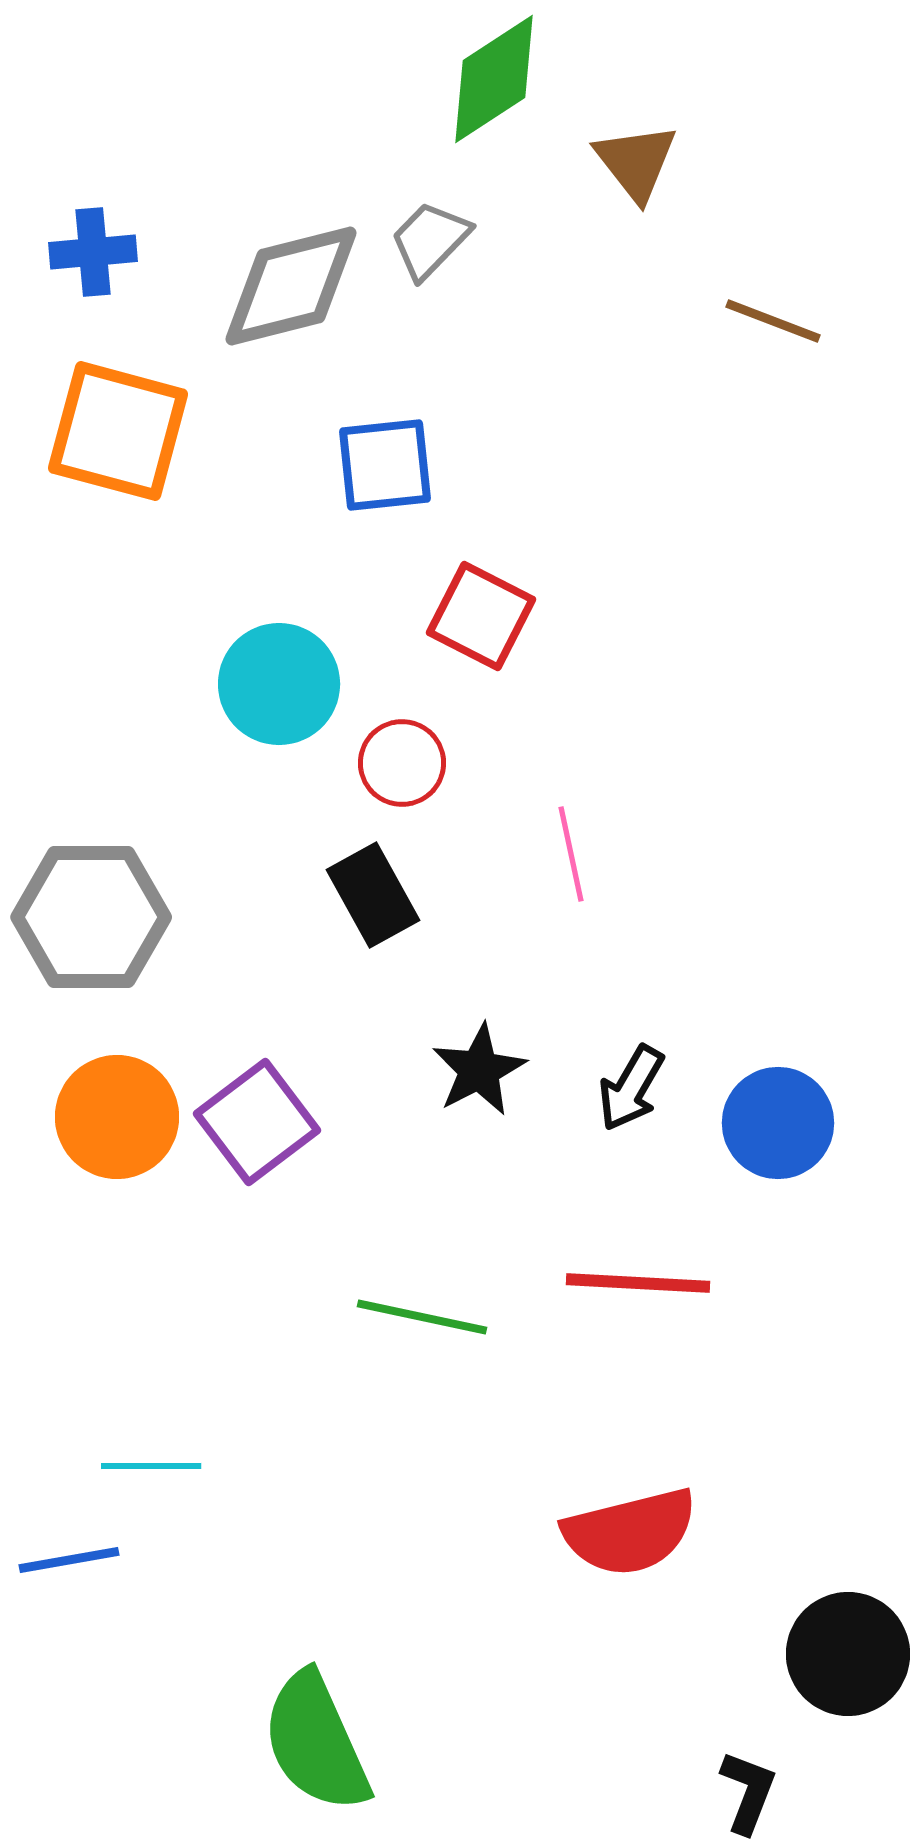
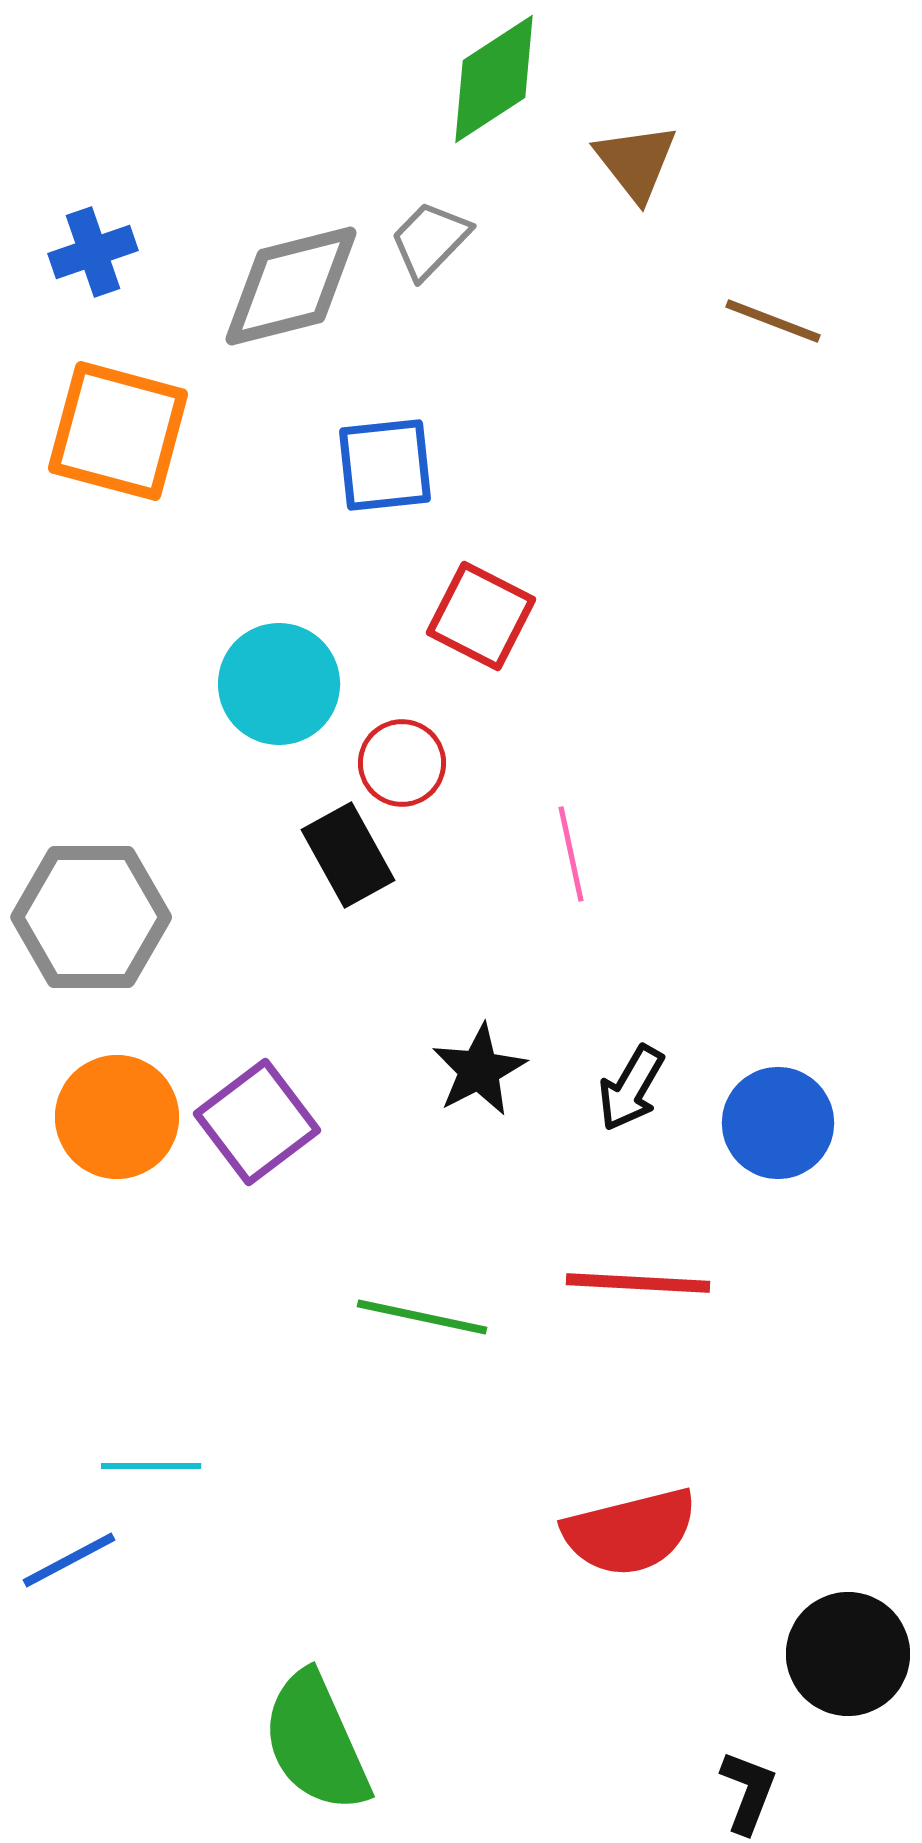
blue cross: rotated 14 degrees counterclockwise
black rectangle: moved 25 px left, 40 px up
blue line: rotated 18 degrees counterclockwise
